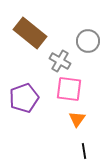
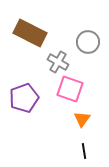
brown rectangle: rotated 12 degrees counterclockwise
gray circle: moved 1 px down
gray cross: moved 2 px left, 1 px down
pink square: moved 1 px right; rotated 12 degrees clockwise
orange triangle: moved 5 px right
